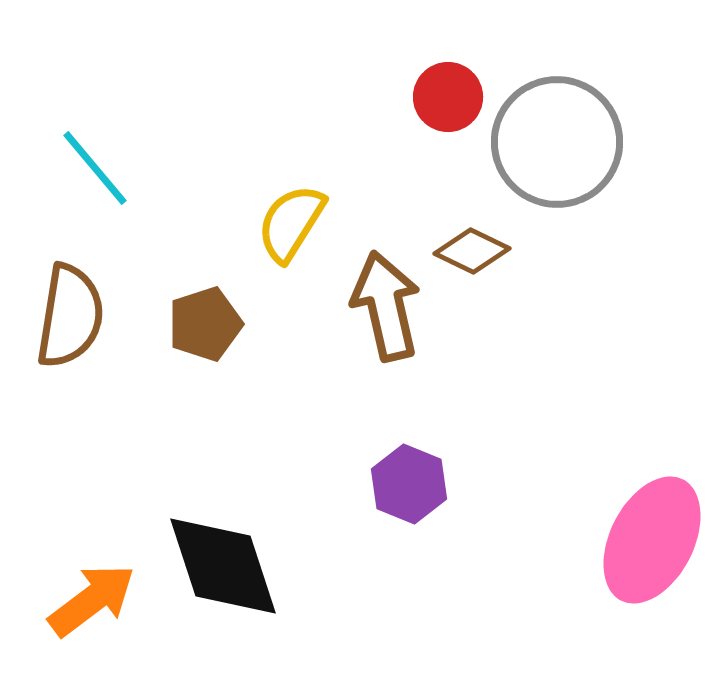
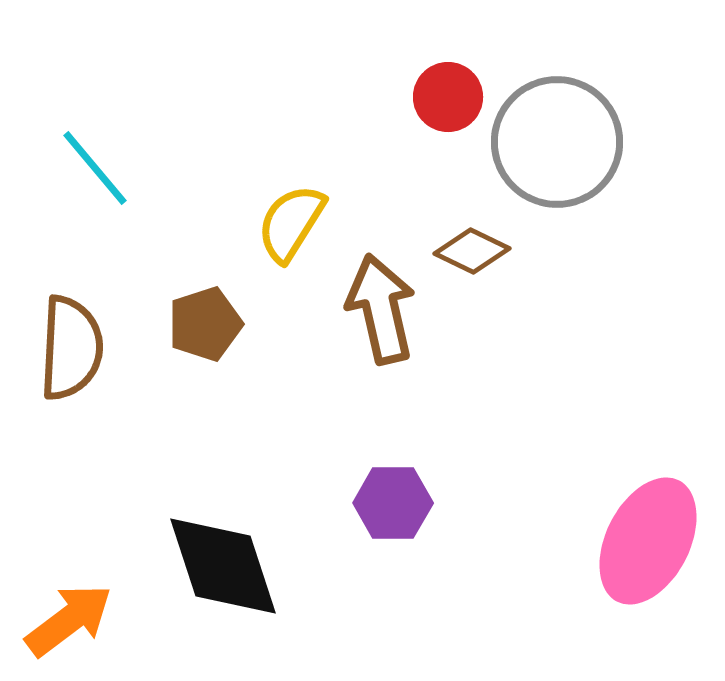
brown arrow: moved 5 px left, 3 px down
brown semicircle: moved 1 px right, 32 px down; rotated 6 degrees counterclockwise
purple hexagon: moved 16 px left, 19 px down; rotated 22 degrees counterclockwise
pink ellipse: moved 4 px left, 1 px down
orange arrow: moved 23 px left, 20 px down
